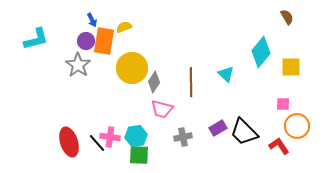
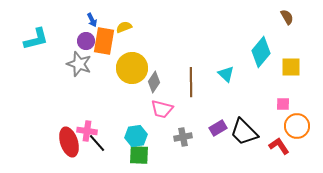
gray star: moved 1 px right, 1 px up; rotated 15 degrees counterclockwise
pink cross: moved 23 px left, 6 px up
